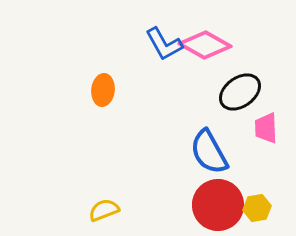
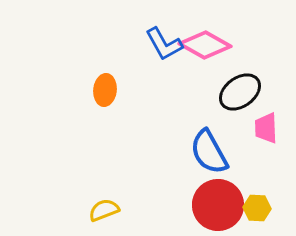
orange ellipse: moved 2 px right
yellow hexagon: rotated 12 degrees clockwise
